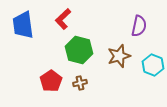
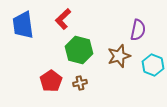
purple semicircle: moved 1 px left, 4 px down
